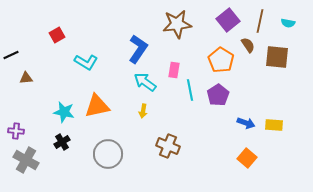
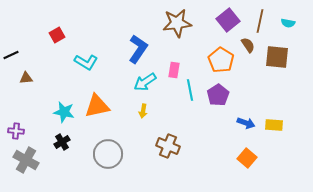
brown star: moved 1 px up
cyan arrow: rotated 70 degrees counterclockwise
